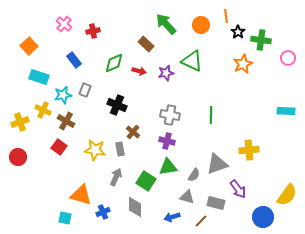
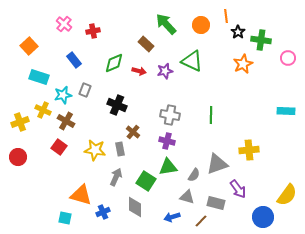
purple star at (166, 73): moved 1 px left, 2 px up
